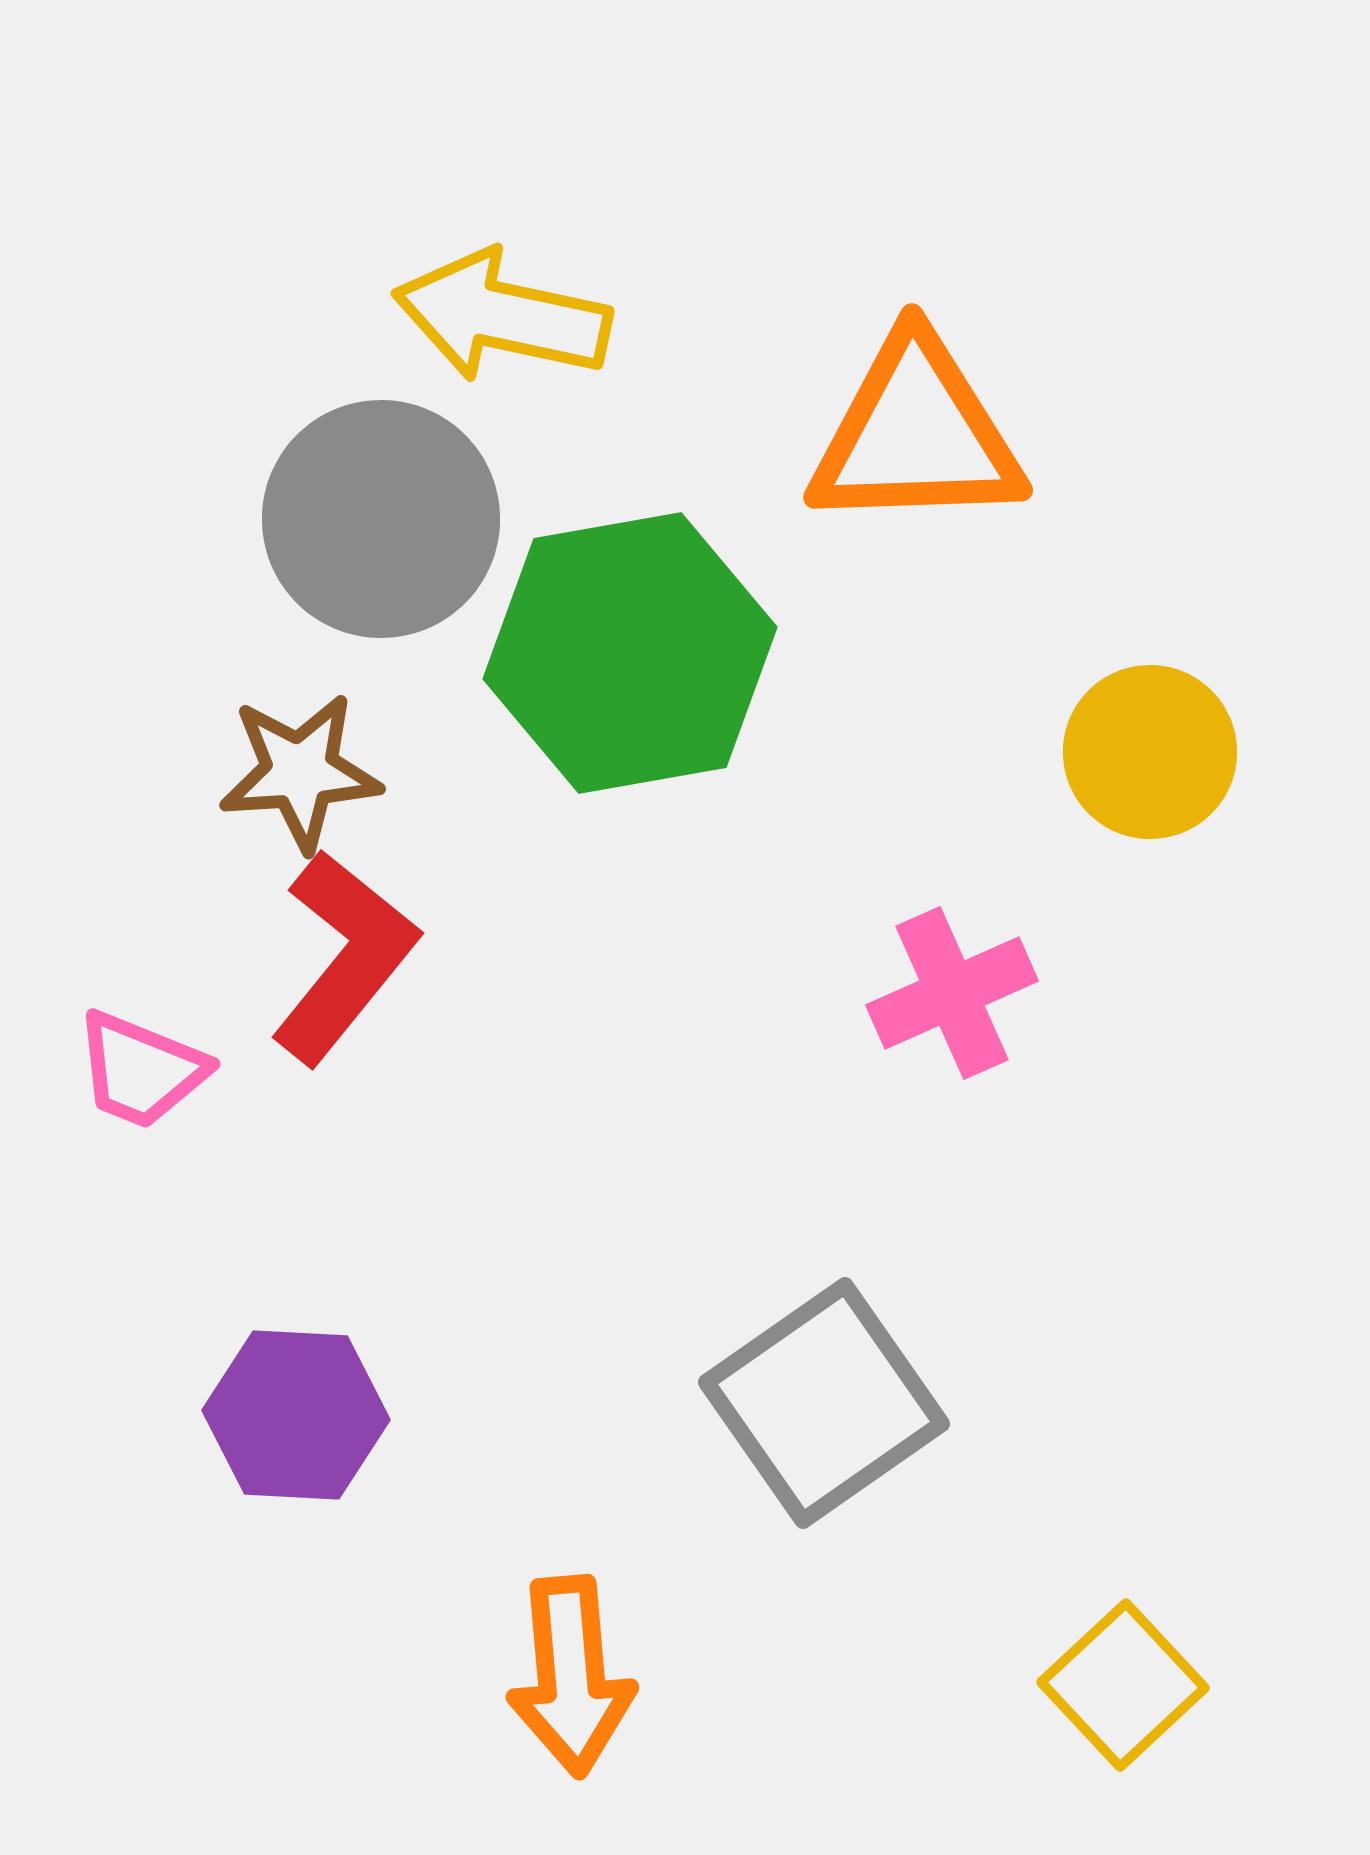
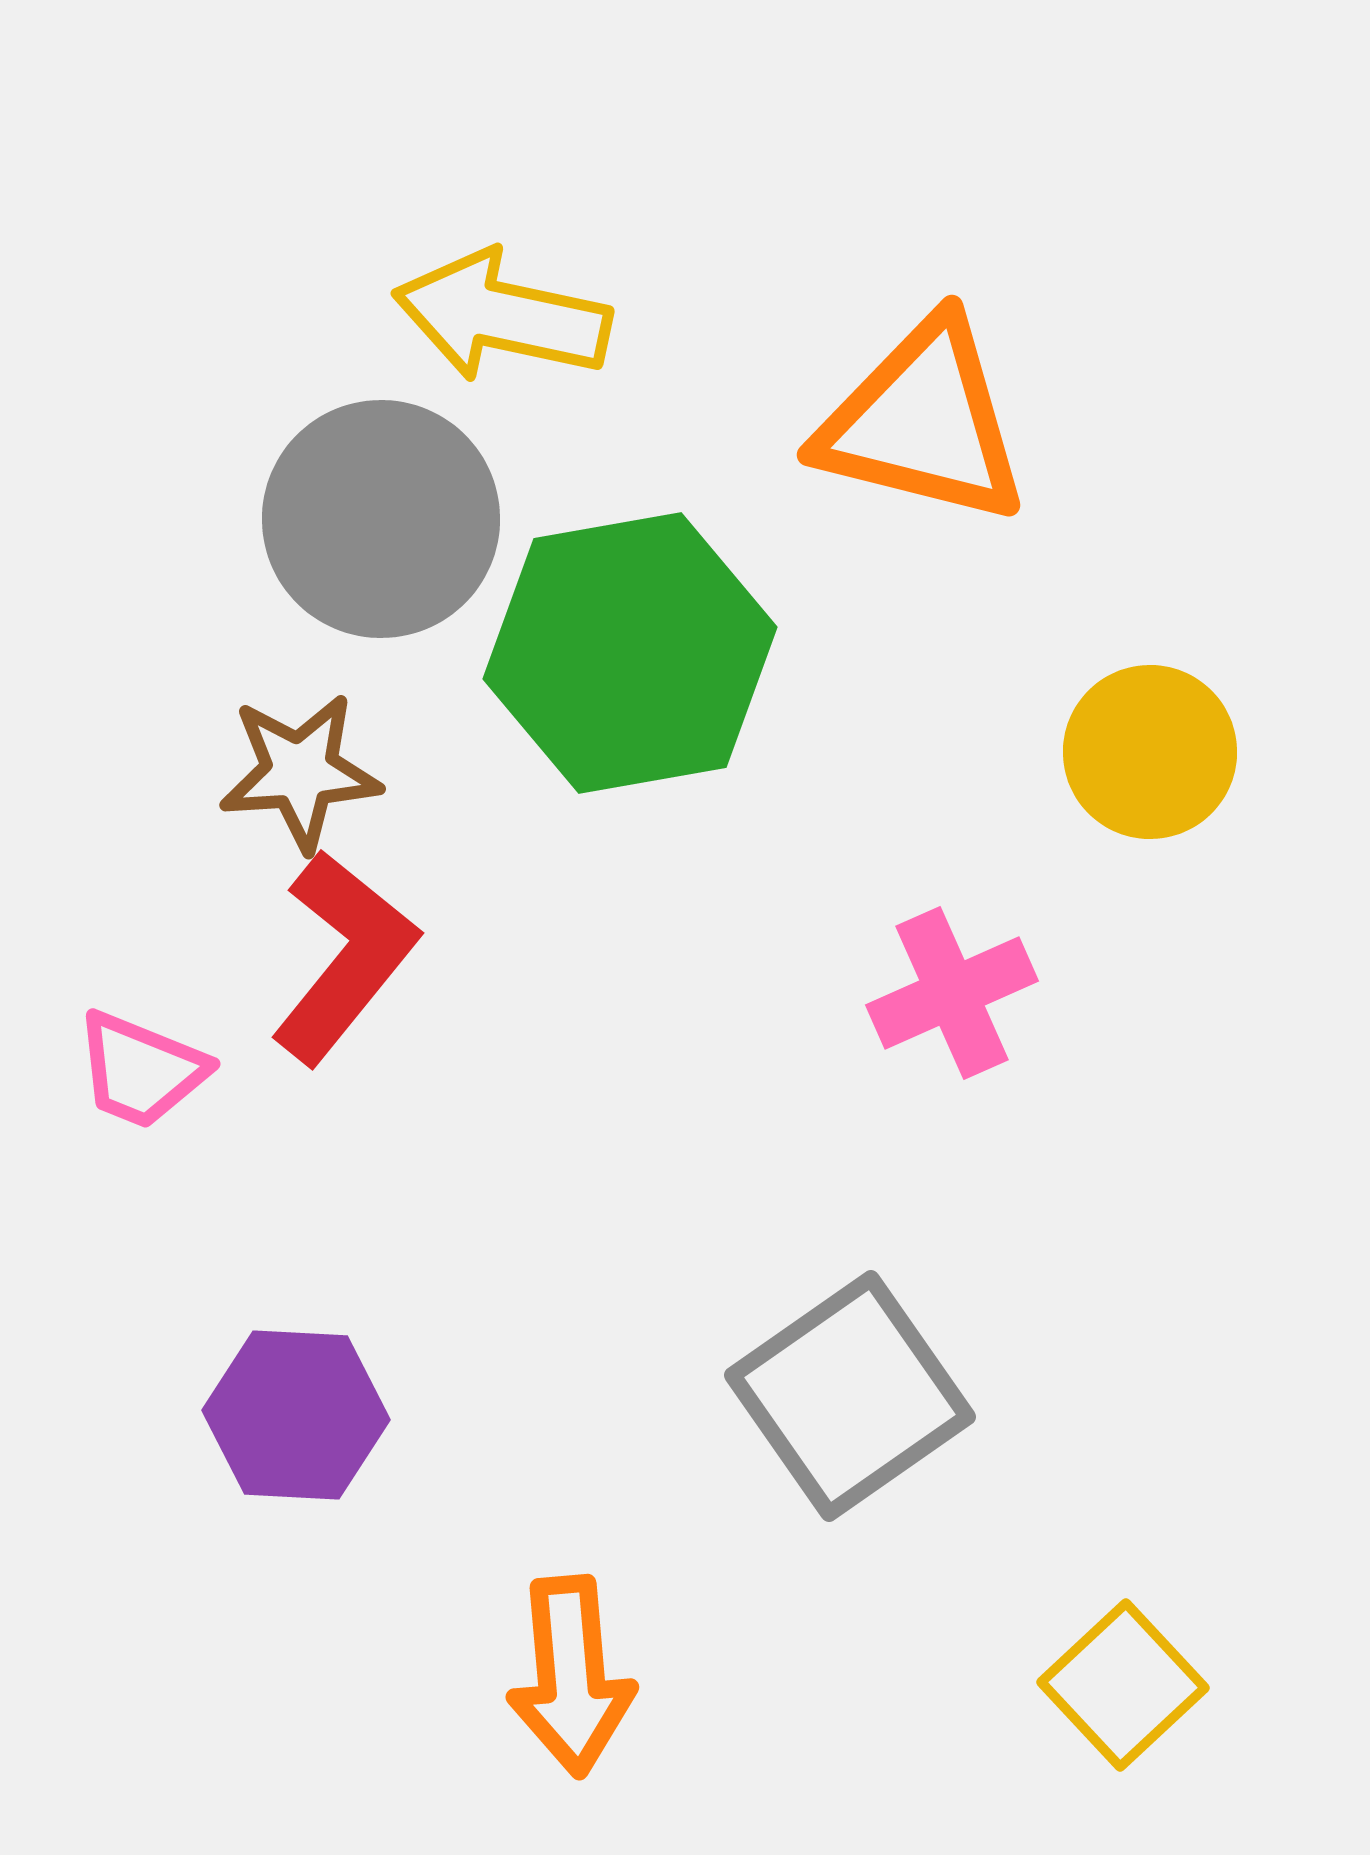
orange triangle: moved 7 px right, 12 px up; rotated 16 degrees clockwise
gray square: moved 26 px right, 7 px up
